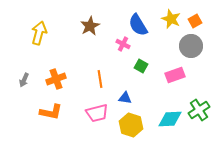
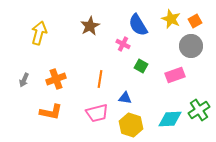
orange line: rotated 18 degrees clockwise
